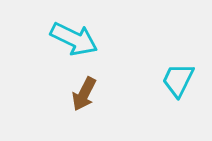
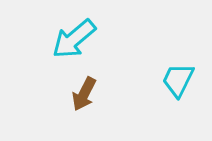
cyan arrow: rotated 114 degrees clockwise
